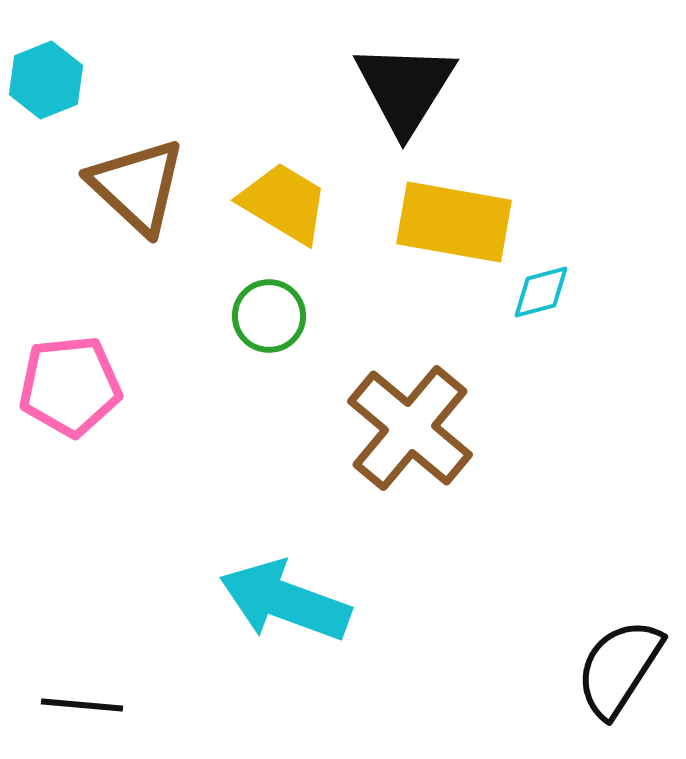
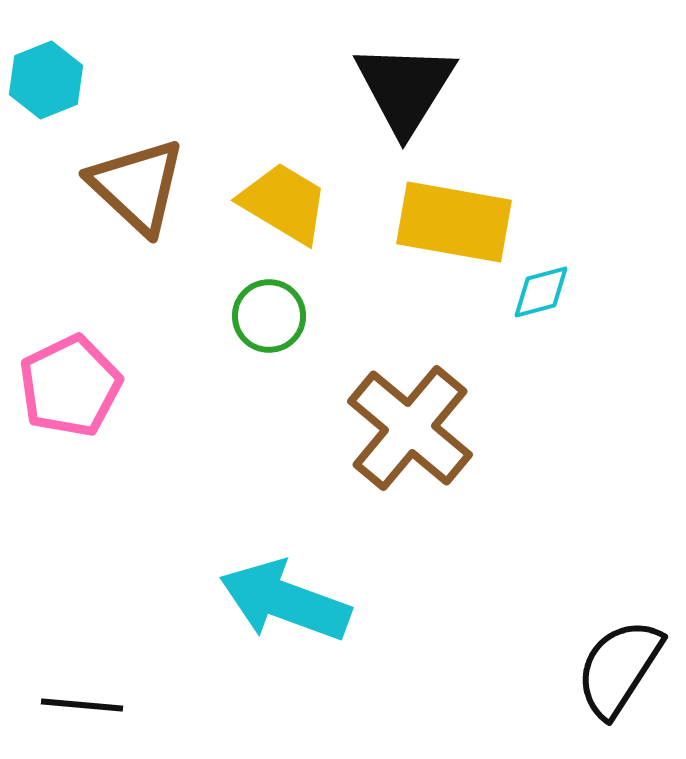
pink pentagon: rotated 20 degrees counterclockwise
